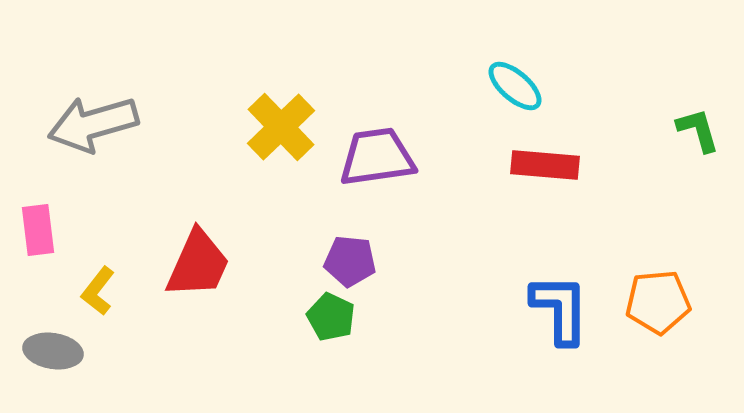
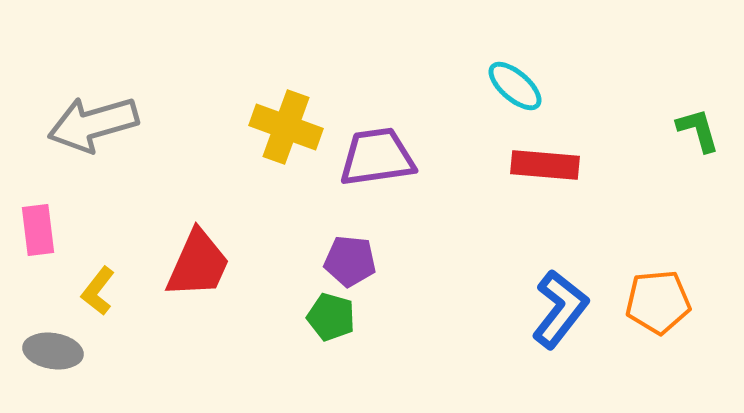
yellow cross: moved 5 px right; rotated 26 degrees counterclockwise
blue L-shape: rotated 38 degrees clockwise
green pentagon: rotated 9 degrees counterclockwise
